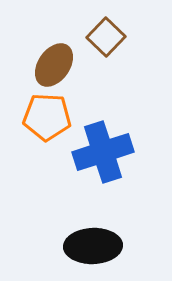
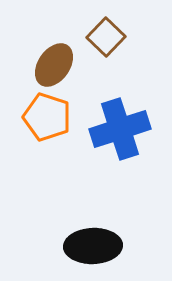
orange pentagon: rotated 15 degrees clockwise
blue cross: moved 17 px right, 23 px up
